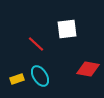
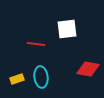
red line: rotated 36 degrees counterclockwise
cyan ellipse: moved 1 px right, 1 px down; rotated 25 degrees clockwise
